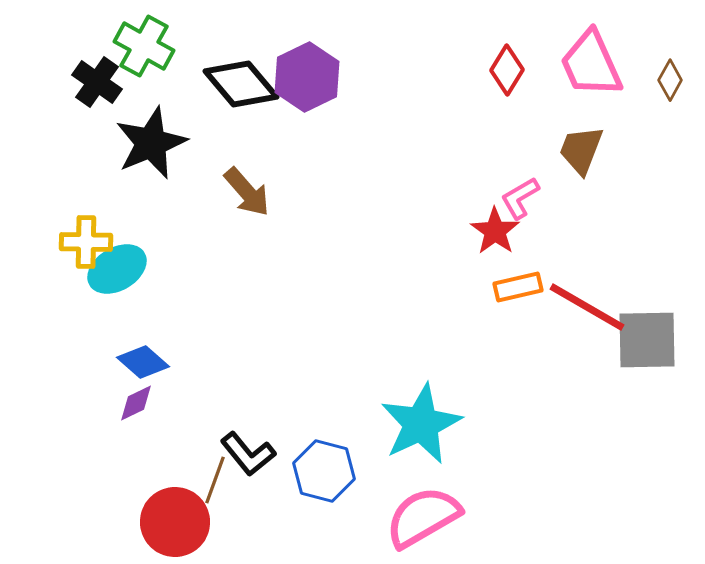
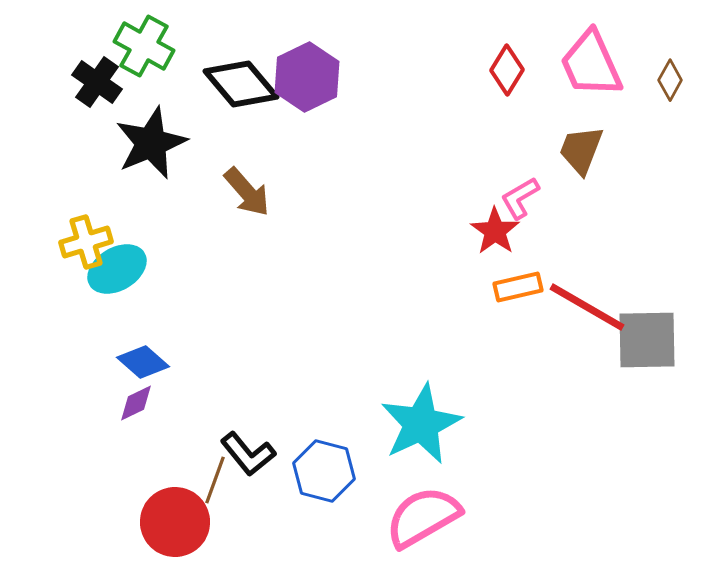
yellow cross: rotated 18 degrees counterclockwise
